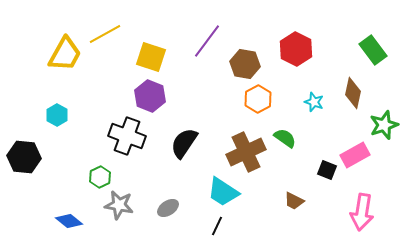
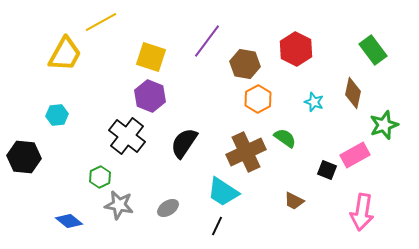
yellow line: moved 4 px left, 12 px up
cyan hexagon: rotated 25 degrees clockwise
black cross: rotated 18 degrees clockwise
